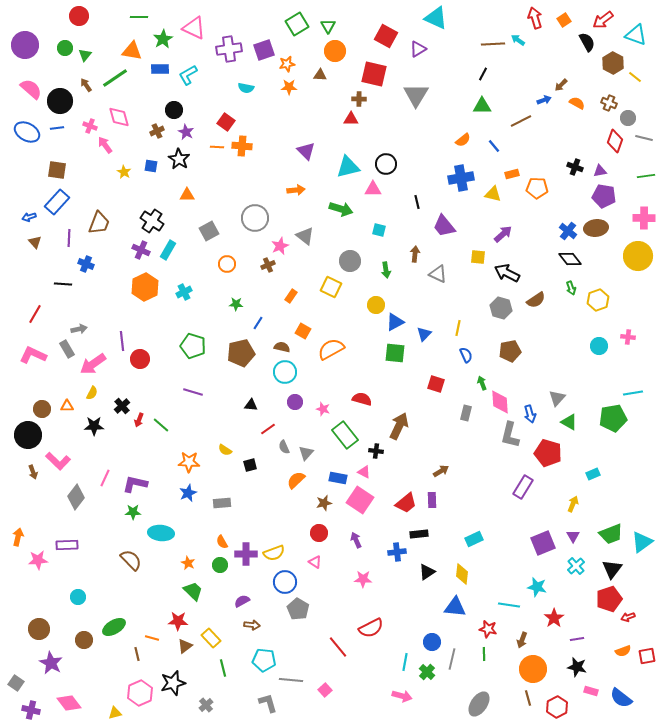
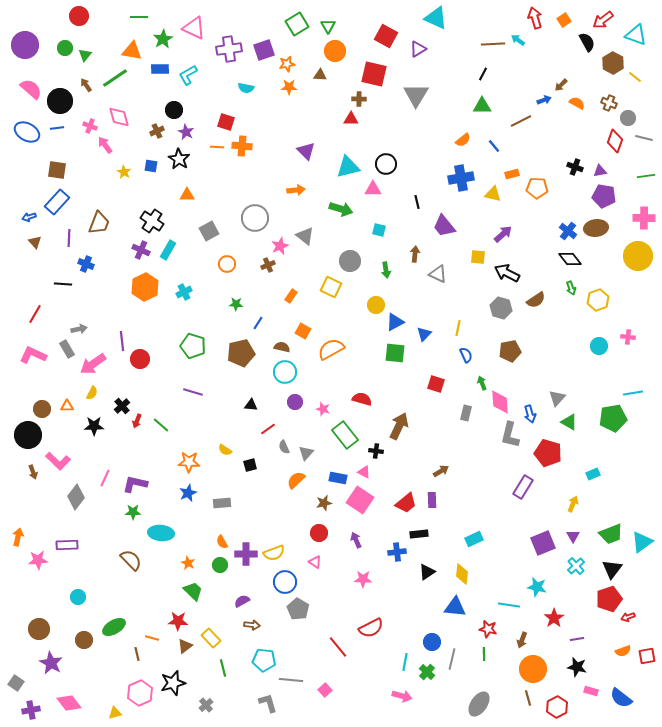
red square at (226, 122): rotated 18 degrees counterclockwise
red arrow at (139, 420): moved 2 px left, 1 px down
purple cross at (31, 710): rotated 24 degrees counterclockwise
